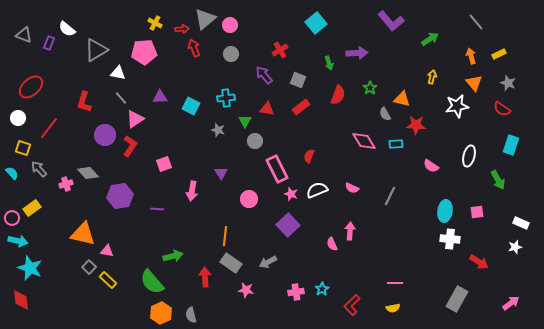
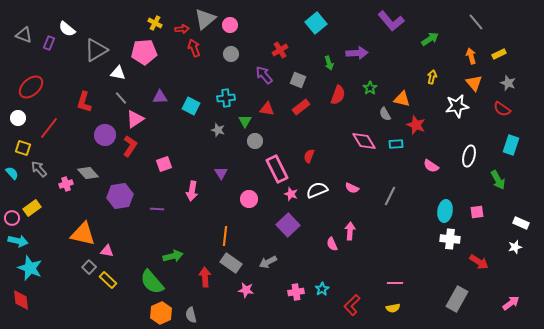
red star at (416, 125): rotated 18 degrees clockwise
